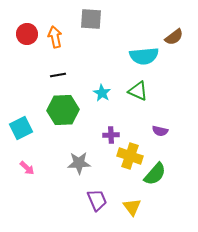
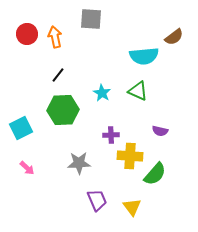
black line: rotated 42 degrees counterclockwise
yellow cross: rotated 15 degrees counterclockwise
